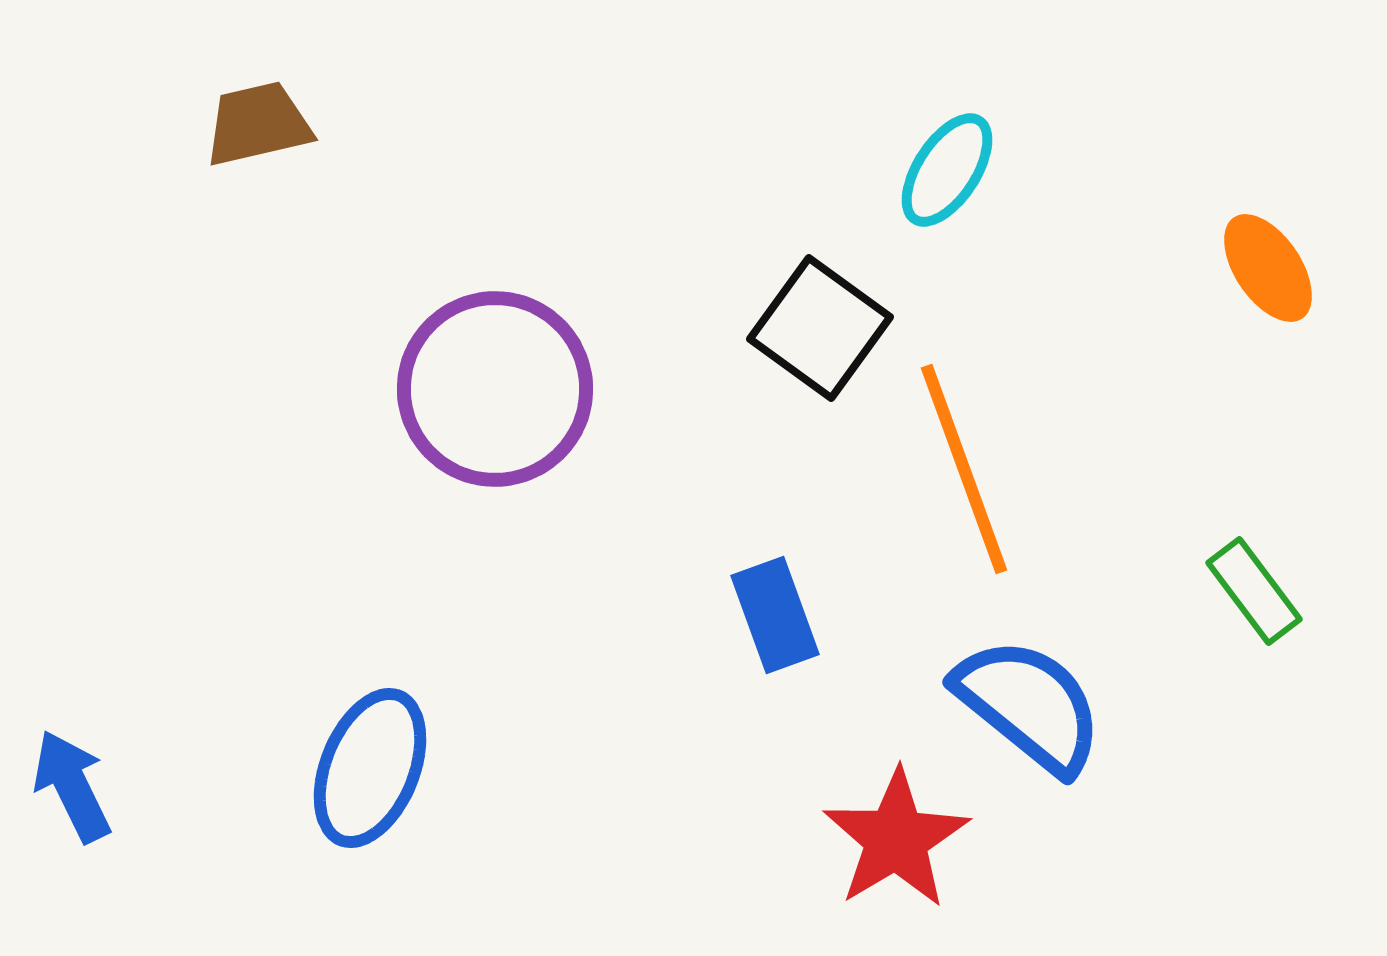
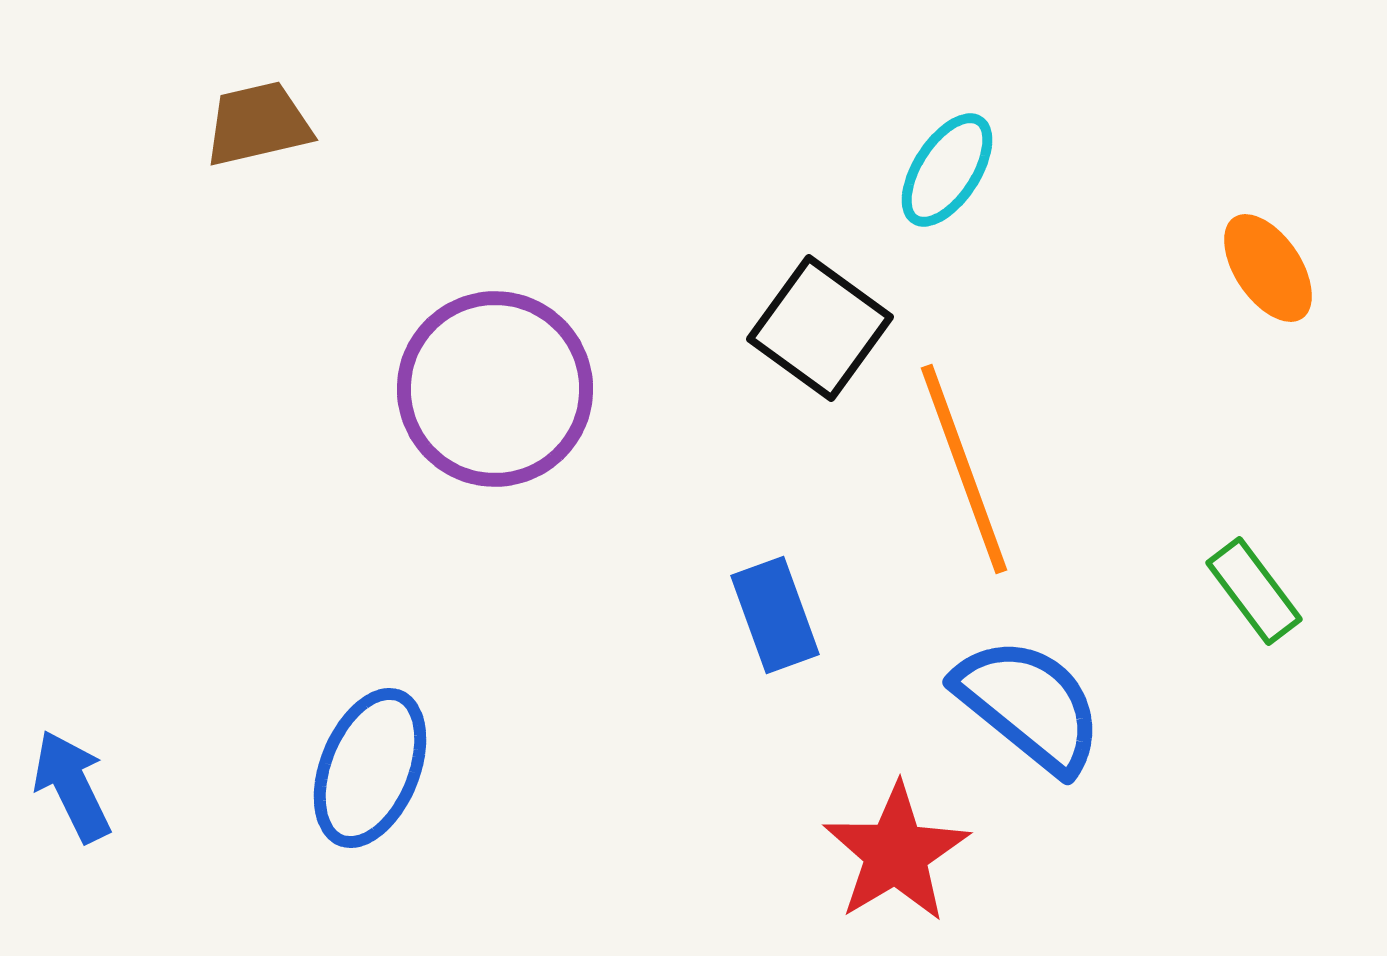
red star: moved 14 px down
